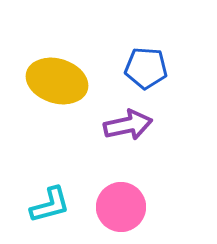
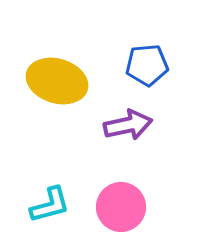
blue pentagon: moved 1 px right, 3 px up; rotated 9 degrees counterclockwise
